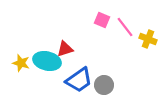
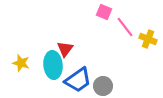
pink square: moved 2 px right, 8 px up
red triangle: rotated 36 degrees counterclockwise
cyan ellipse: moved 6 px right, 4 px down; rotated 72 degrees clockwise
blue trapezoid: moved 1 px left
gray circle: moved 1 px left, 1 px down
